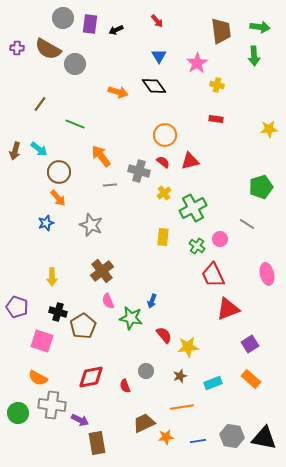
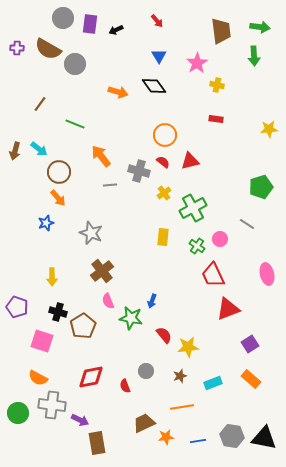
gray star at (91, 225): moved 8 px down
